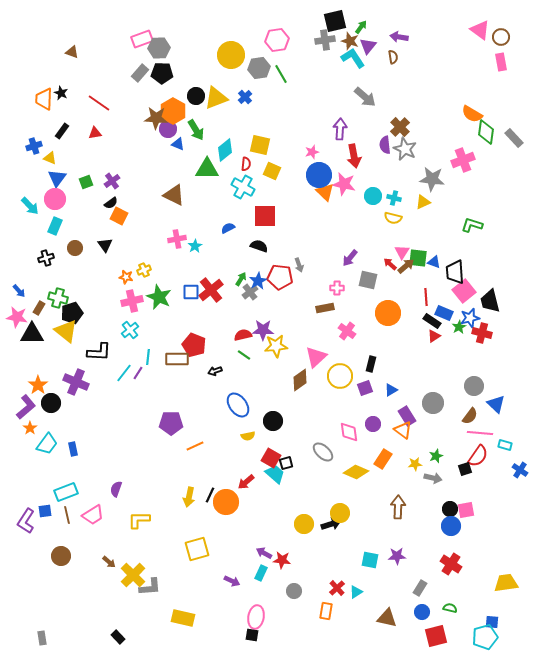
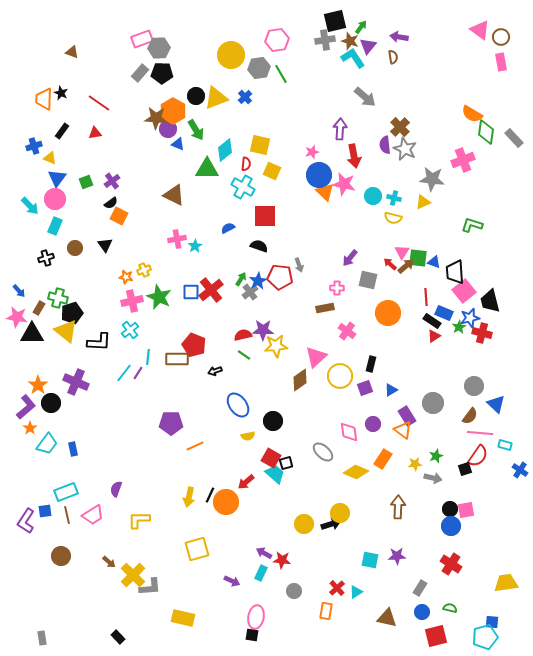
black L-shape at (99, 352): moved 10 px up
